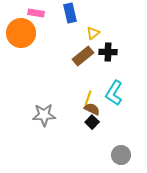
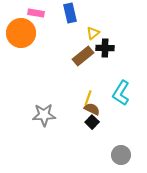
black cross: moved 3 px left, 4 px up
cyan L-shape: moved 7 px right
